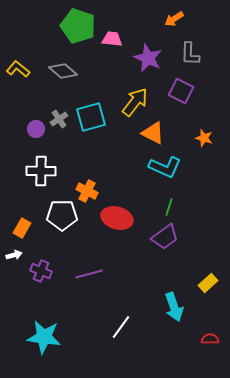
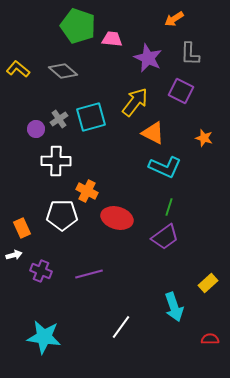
white cross: moved 15 px right, 10 px up
orange rectangle: rotated 54 degrees counterclockwise
